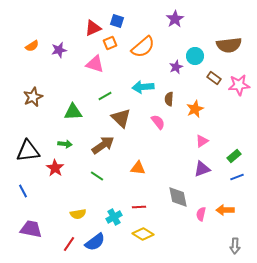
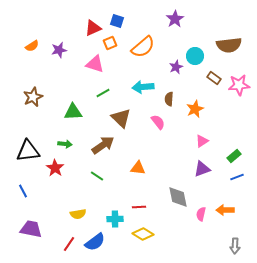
green line at (105, 96): moved 2 px left, 3 px up
cyan cross at (114, 217): moved 1 px right, 2 px down; rotated 28 degrees clockwise
